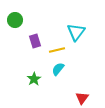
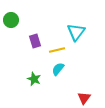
green circle: moved 4 px left
green star: rotated 16 degrees counterclockwise
red triangle: moved 2 px right
